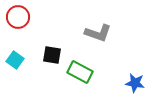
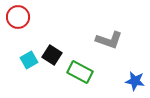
gray L-shape: moved 11 px right, 7 px down
black square: rotated 24 degrees clockwise
cyan square: moved 14 px right; rotated 24 degrees clockwise
blue star: moved 2 px up
